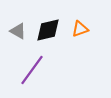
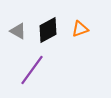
black diamond: rotated 16 degrees counterclockwise
